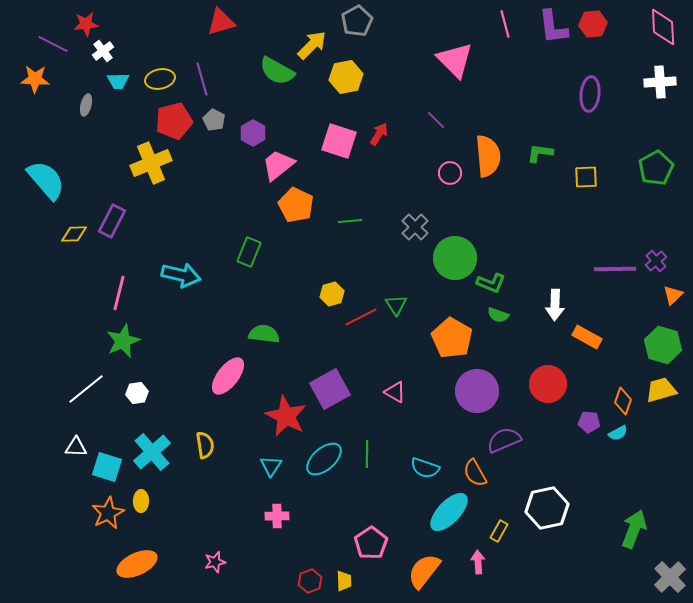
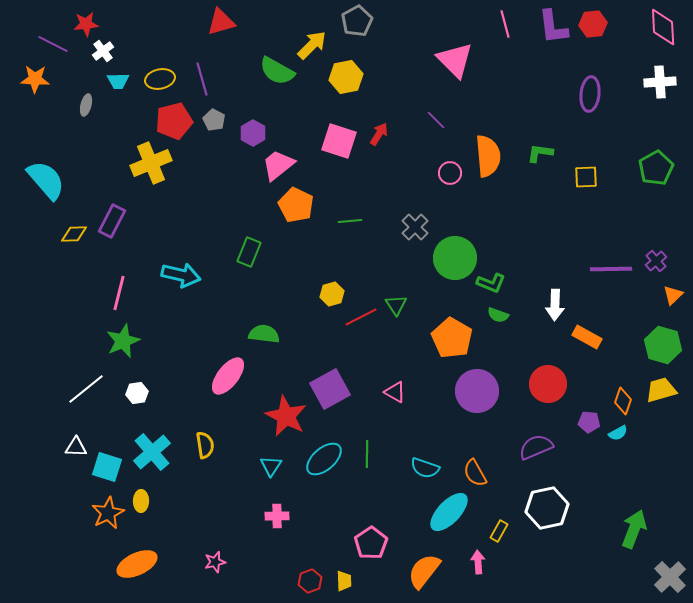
purple line at (615, 269): moved 4 px left
purple semicircle at (504, 440): moved 32 px right, 7 px down
